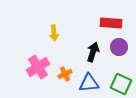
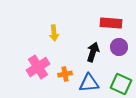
orange cross: rotated 16 degrees clockwise
